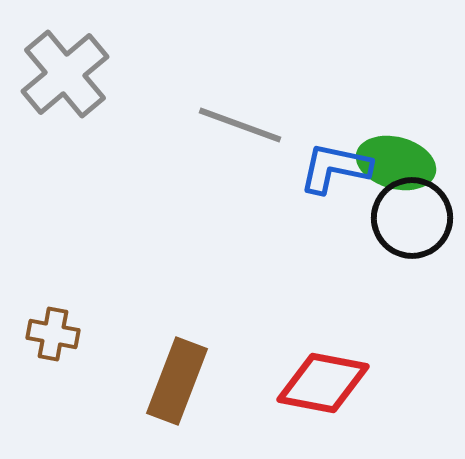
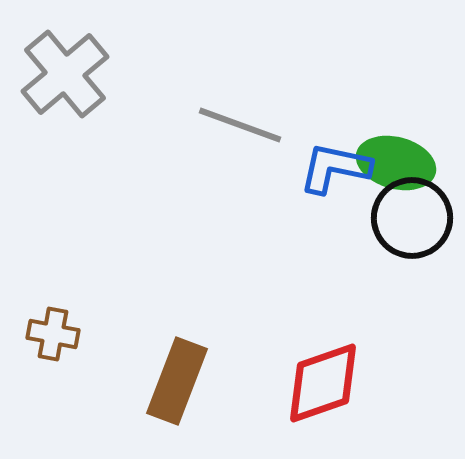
red diamond: rotated 30 degrees counterclockwise
